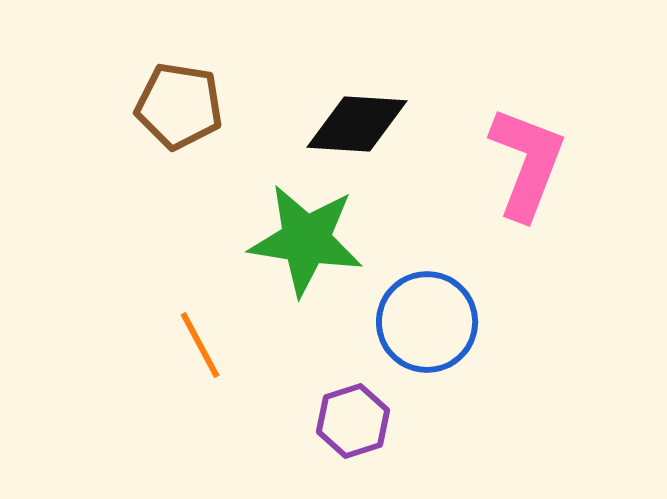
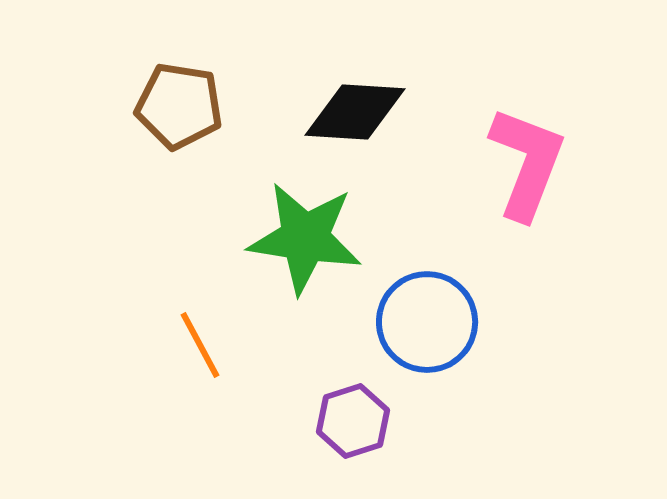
black diamond: moved 2 px left, 12 px up
green star: moved 1 px left, 2 px up
